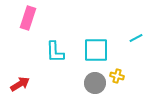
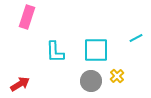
pink rectangle: moved 1 px left, 1 px up
yellow cross: rotated 32 degrees clockwise
gray circle: moved 4 px left, 2 px up
